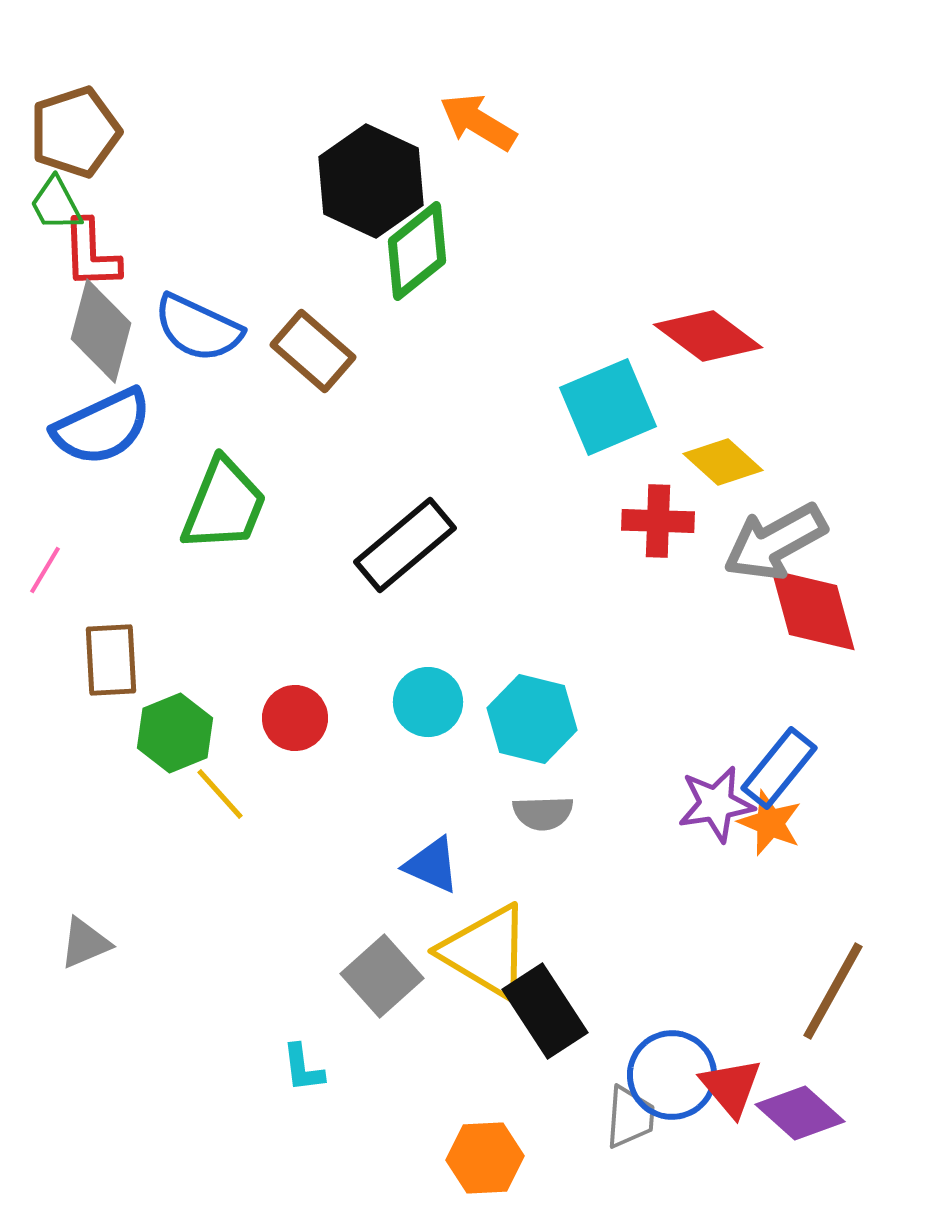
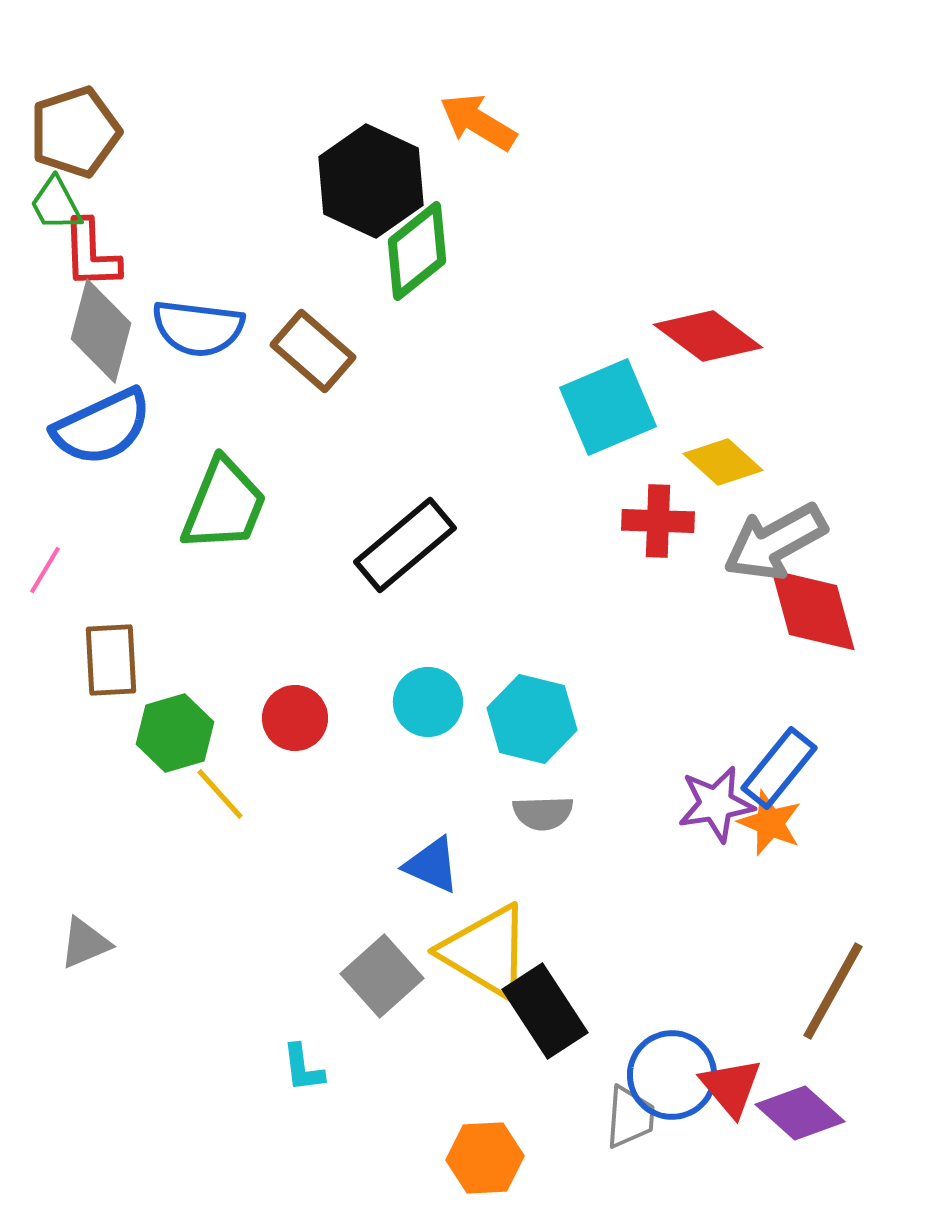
blue semicircle at (198, 328): rotated 18 degrees counterclockwise
green hexagon at (175, 733): rotated 6 degrees clockwise
